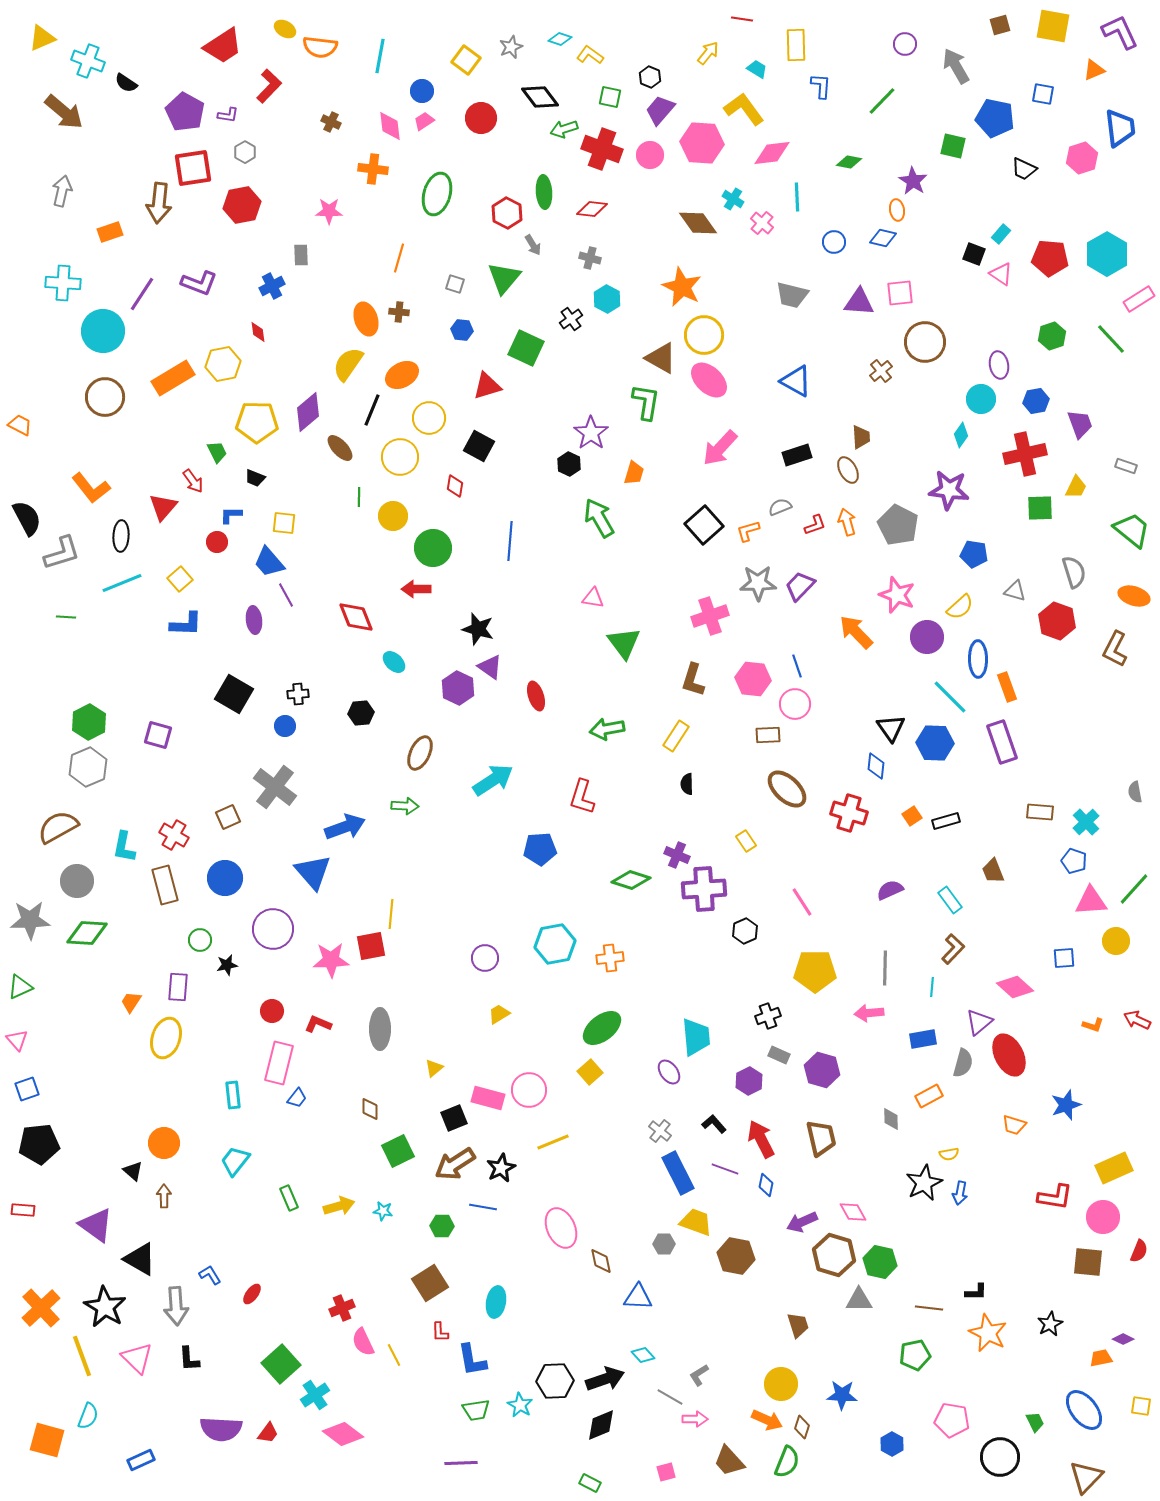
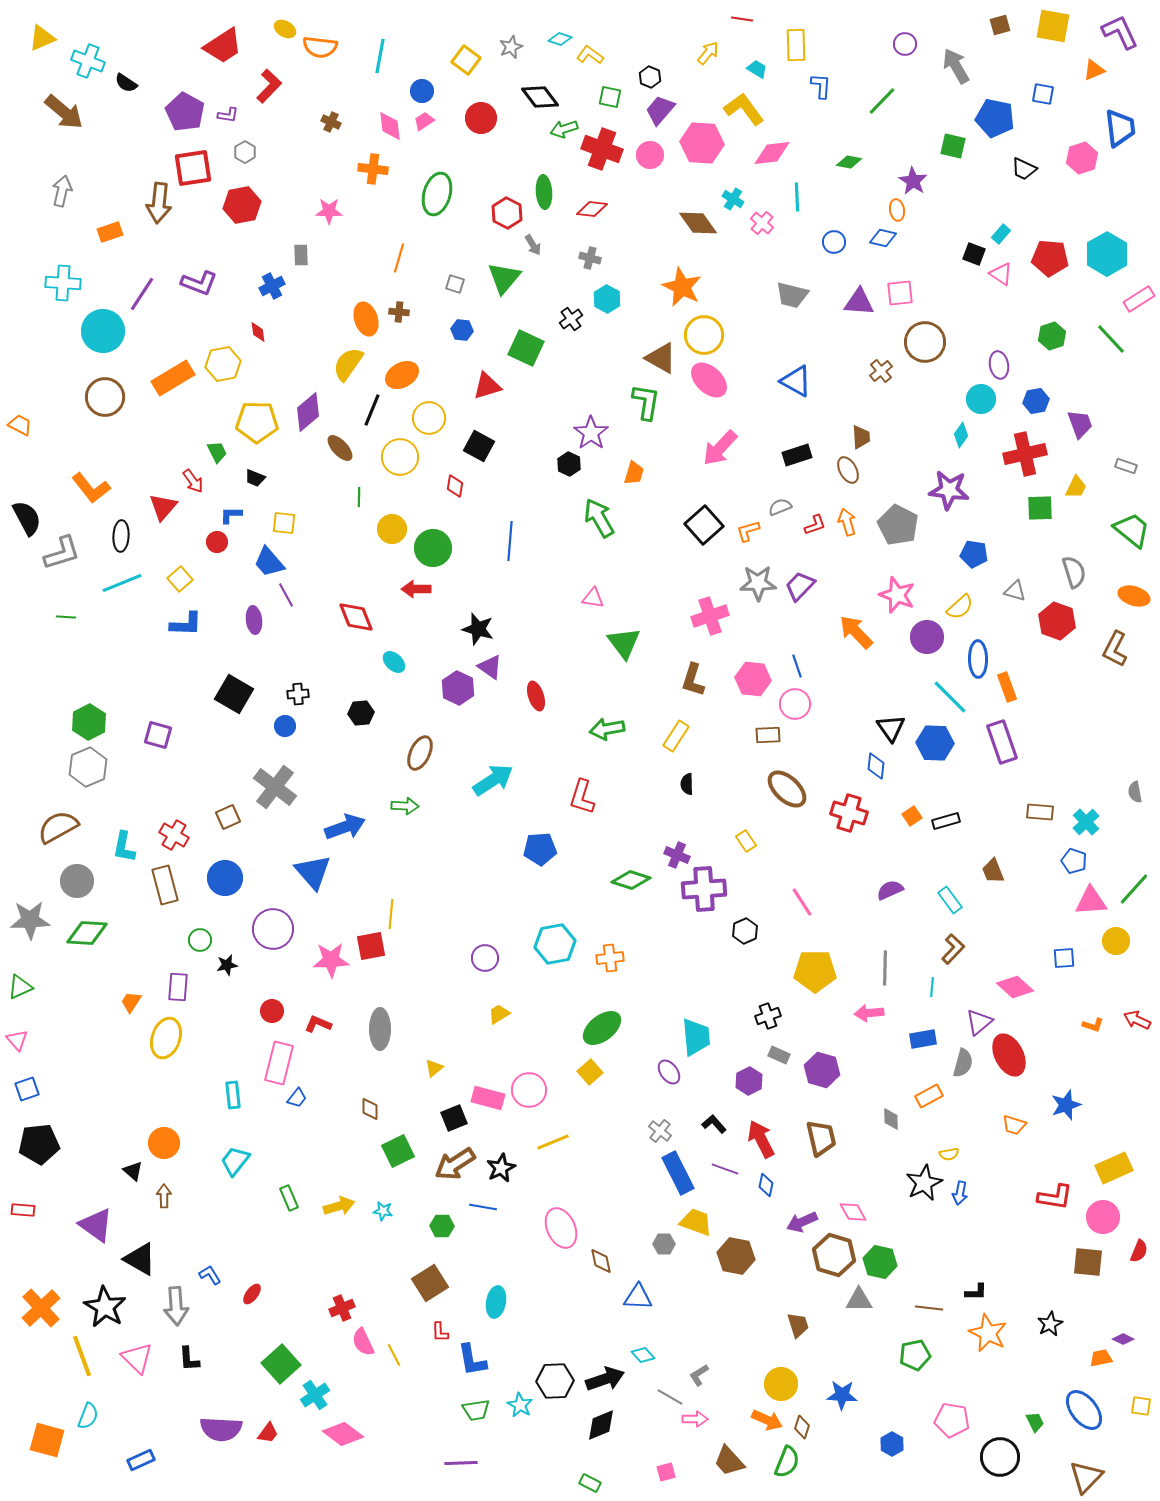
yellow circle at (393, 516): moved 1 px left, 13 px down
